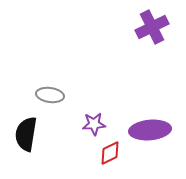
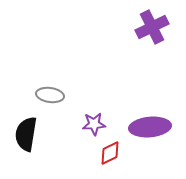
purple ellipse: moved 3 px up
